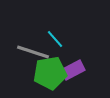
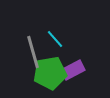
gray line: rotated 56 degrees clockwise
